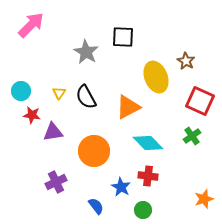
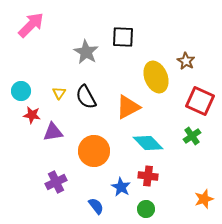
green circle: moved 3 px right, 1 px up
